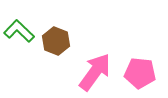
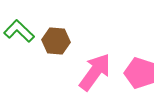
brown hexagon: rotated 16 degrees counterclockwise
pink pentagon: rotated 12 degrees clockwise
